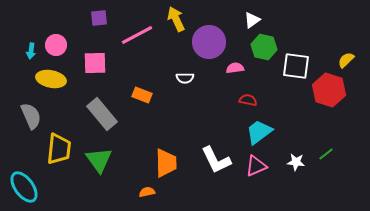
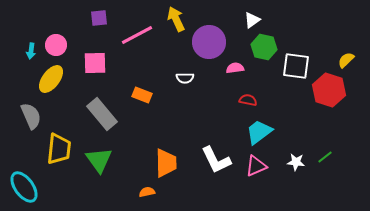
yellow ellipse: rotated 64 degrees counterclockwise
green line: moved 1 px left, 3 px down
